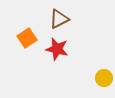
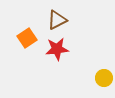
brown triangle: moved 2 px left, 1 px down
red star: rotated 20 degrees counterclockwise
